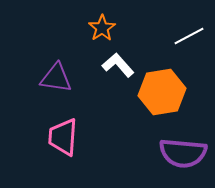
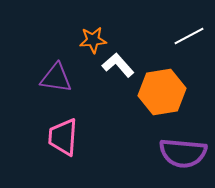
orange star: moved 9 px left, 12 px down; rotated 28 degrees clockwise
